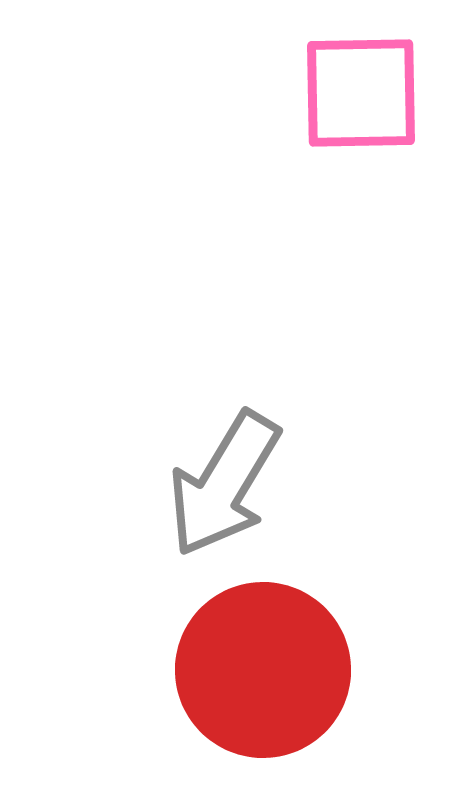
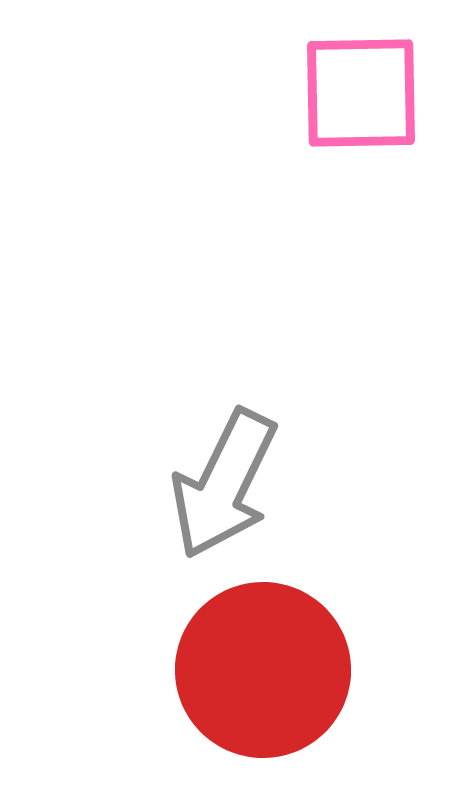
gray arrow: rotated 5 degrees counterclockwise
